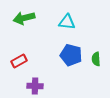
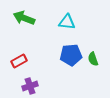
green arrow: rotated 35 degrees clockwise
blue pentagon: rotated 20 degrees counterclockwise
green semicircle: moved 3 px left; rotated 16 degrees counterclockwise
purple cross: moved 5 px left; rotated 21 degrees counterclockwise
